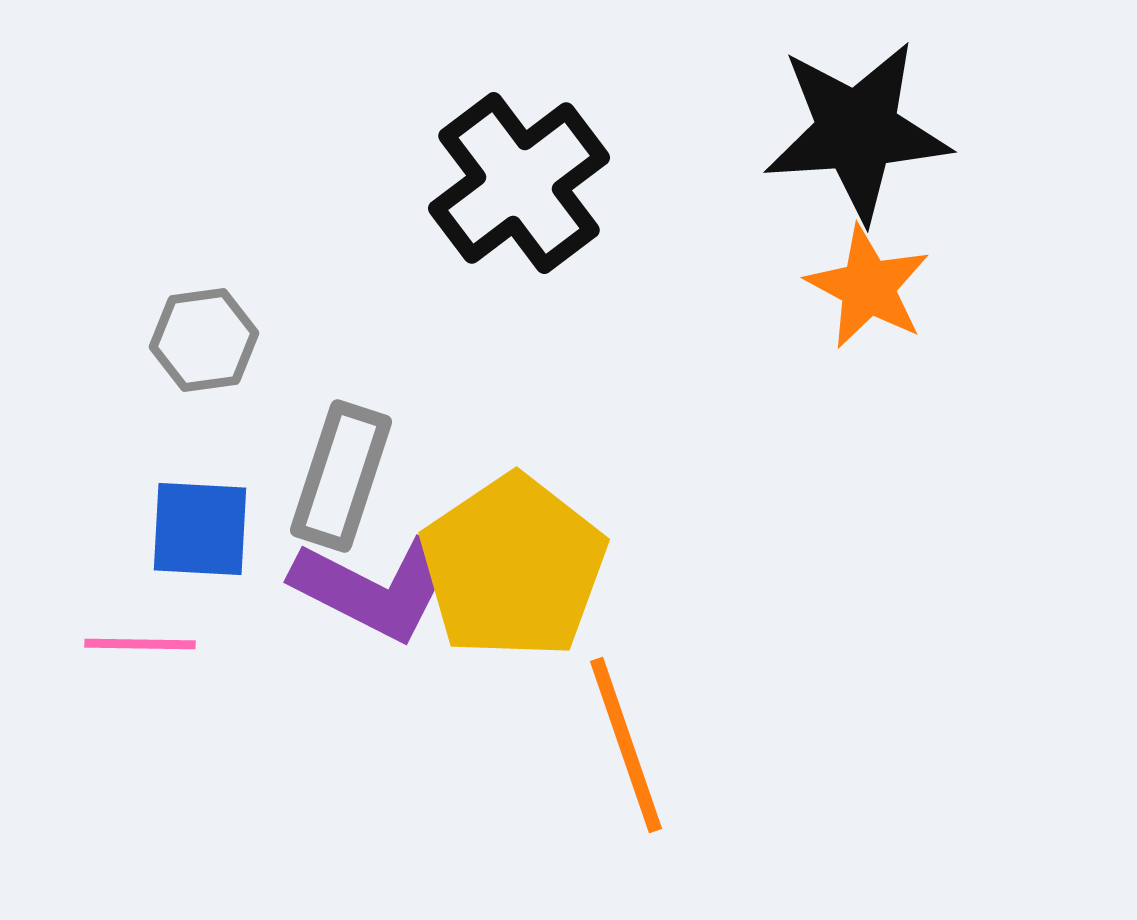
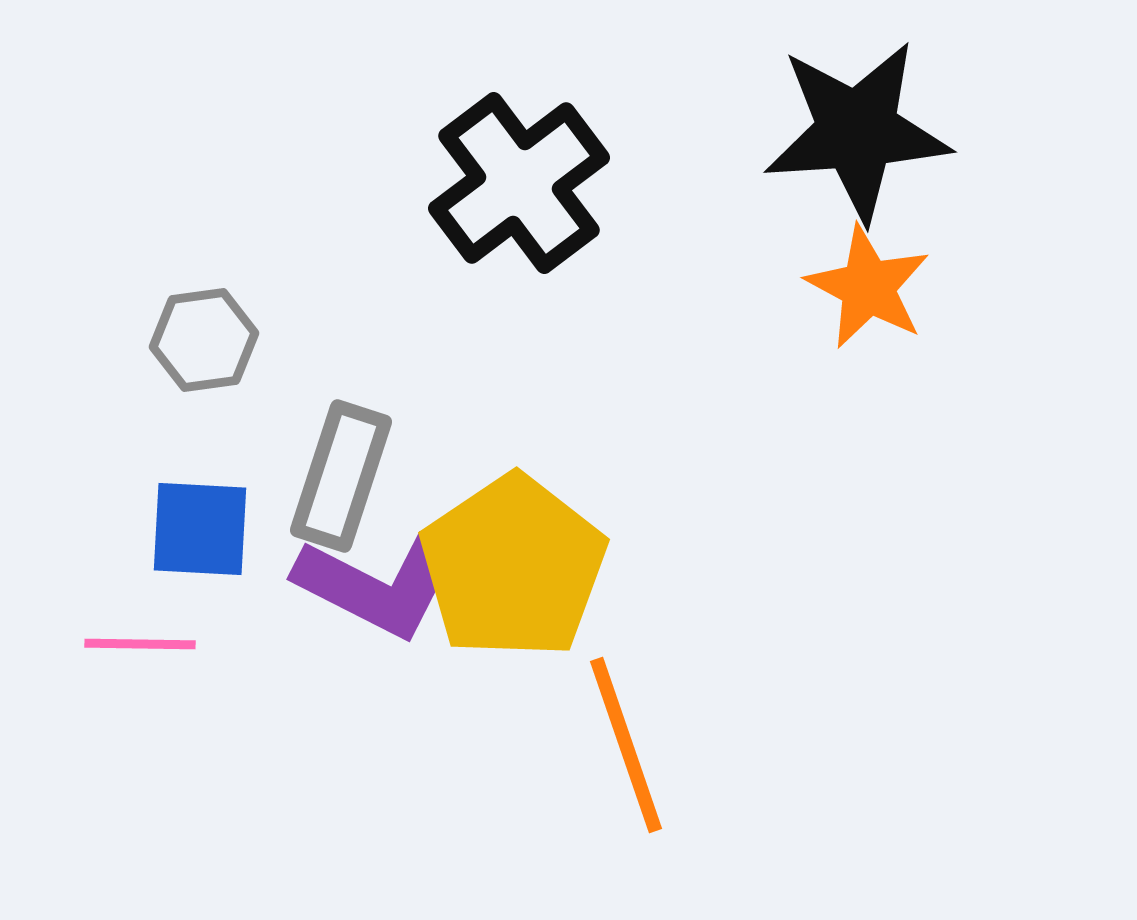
purple L-shape: moved 3 px right, 3 px up
